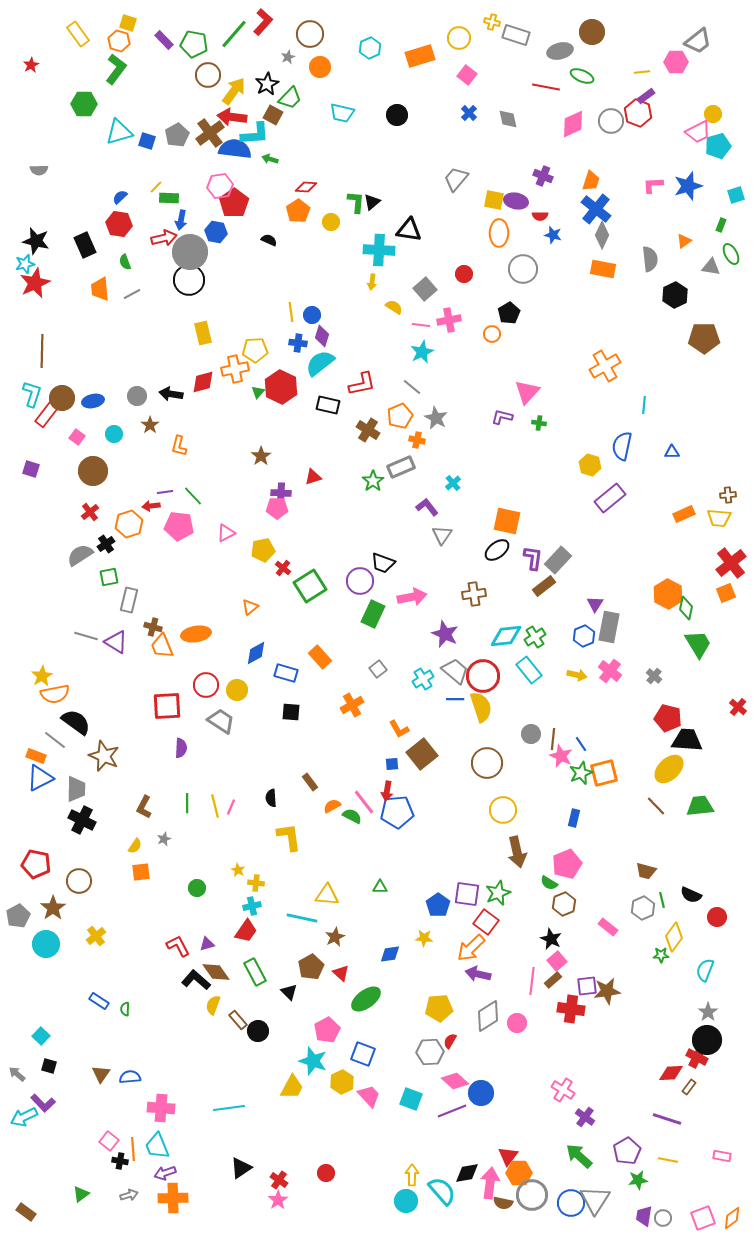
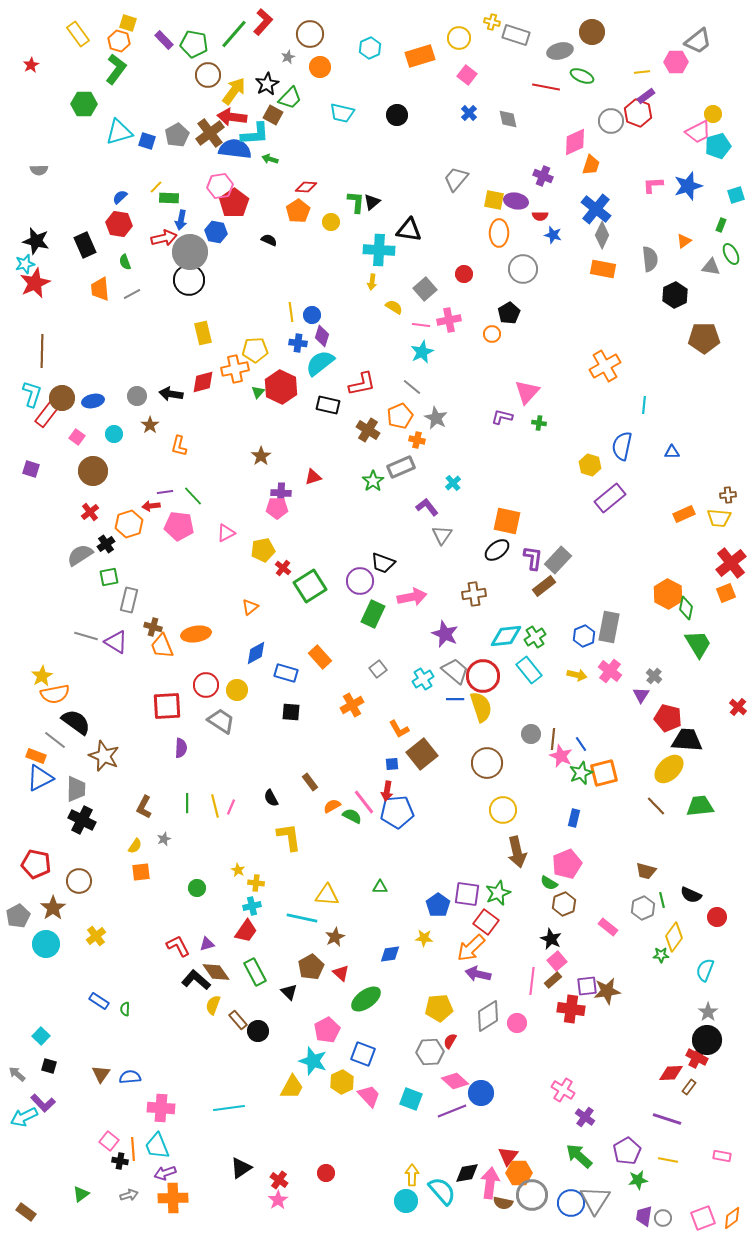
pink diamond at (573, 124): moved 2 px right, 18 px down
orange trapezoid at (591, 181): moved 16 px up
purple triangle at (595, 604): moved 46 px right, 91 px down
black semicircle at (271, 798): rotated 24 degrees counterclockwise
